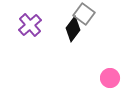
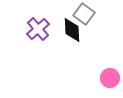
purple cross: moved 8 px right, 4 px down
black diamond: moved 1 px left, 1 px down; rotated 40 degrees counterclockwise
